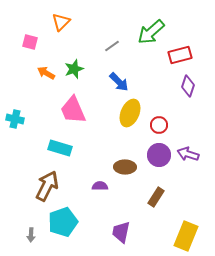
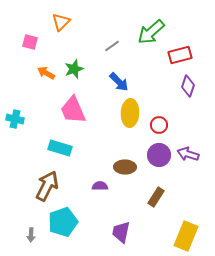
yellow ellipse: rotated 20 degrees counterclockwise
